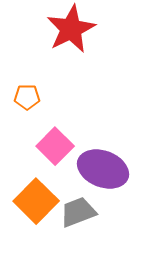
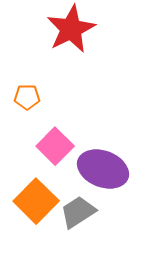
gray trapezoid: rotated 12 degrees counterclockwise
